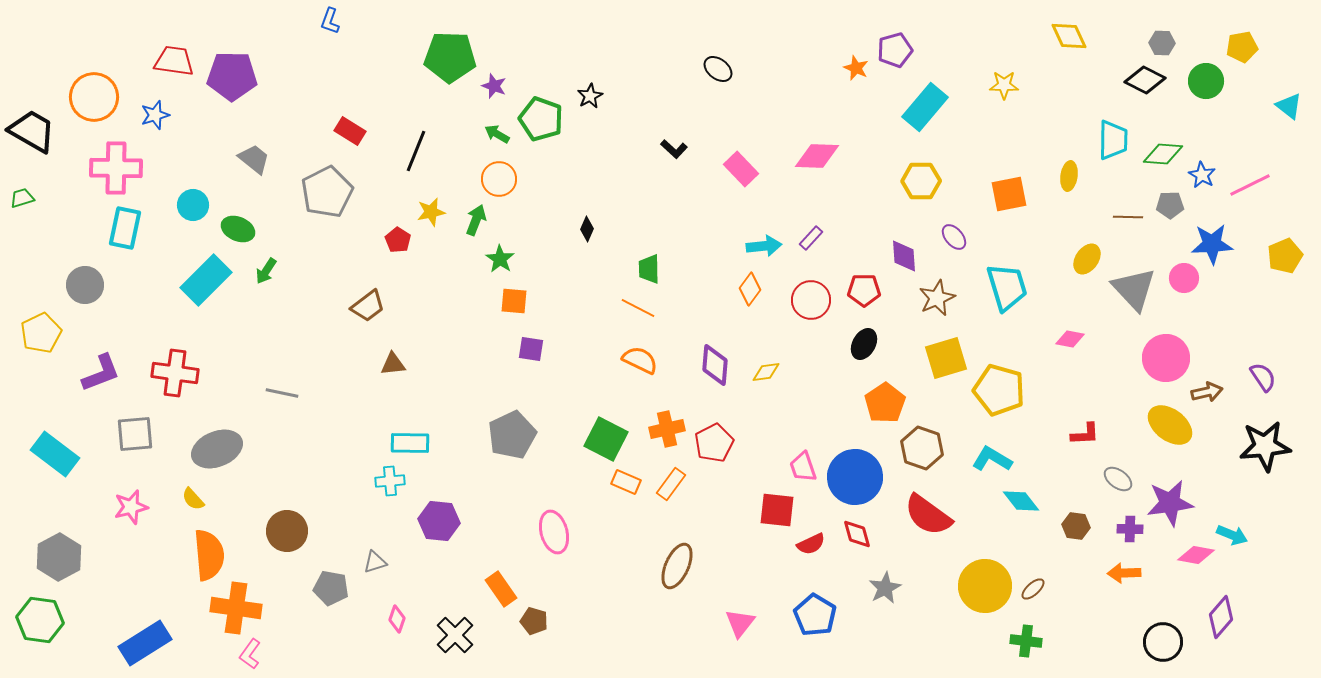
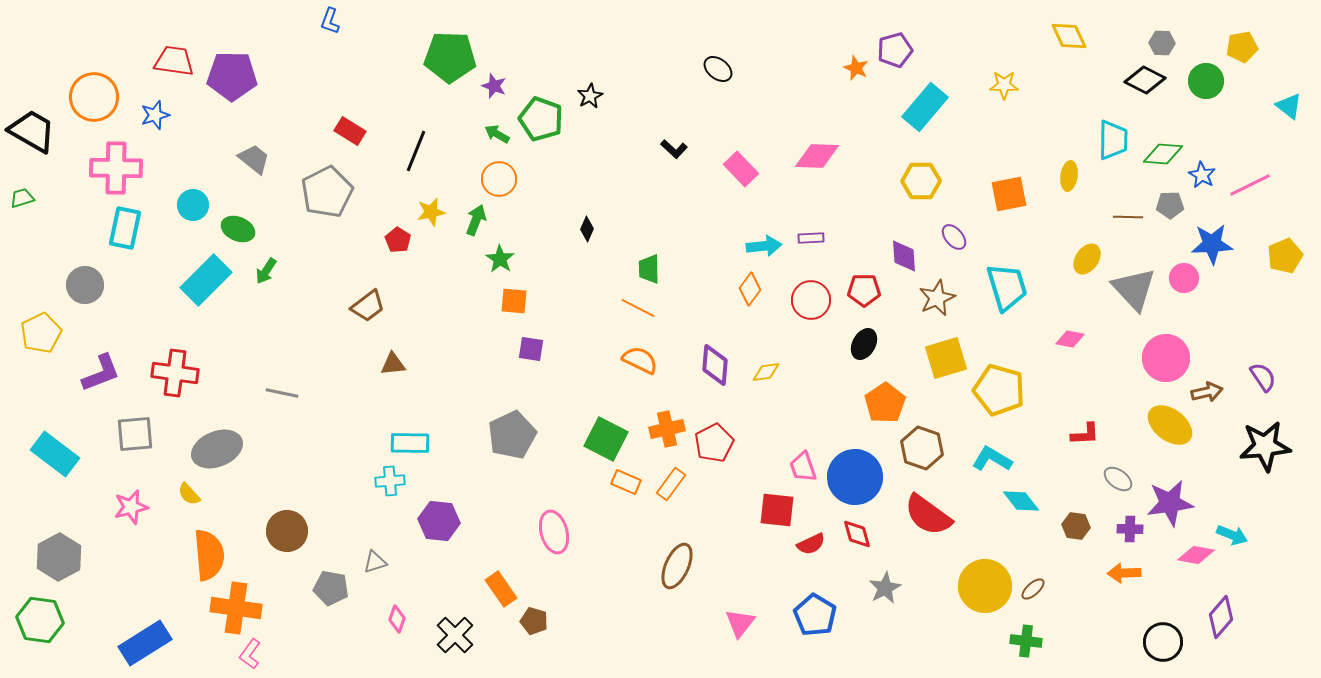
purple rectangle at (811, 238): rotated 45 degrees clockwise
yellow semicircle at (193, 499): moved 4 px left, 5 px up
